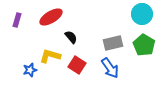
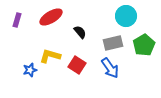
cyan circle: moved 16 px left, 2 px down
black semicircle: moved 9 px right, 5 px up
green pentagon: rotated 10 degrees clockwise
